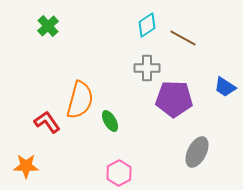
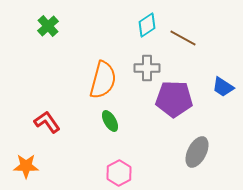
blue trapezoid: moved 2 px left
orange semicircle: moved 23 px right, 20 px up
